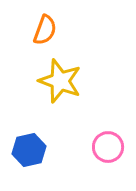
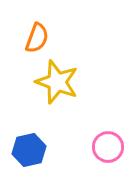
orange semicircle: moved 8 px left, 8 px down
yellow star: moved 3 px left, 1 px down
